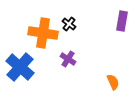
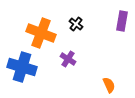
black cross: moved 7 px right
orange cross: moved 2 px left; rotated 12 degrees clockwise
blue cross: moved 2 px right; rotated 24 degrees counterclockwise
orange semicircle: moved 4 px left, 3 px down
